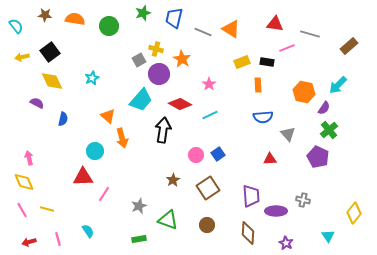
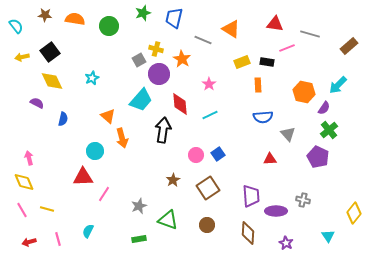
gray line at (203, 32): moved 8 px down
red diamond at (180, 104): rotated 55 degrees clockwise
cyan semicircle at (88, 231): rotated 120 degrees counterclockwise
